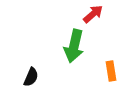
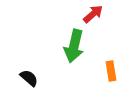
black semicircle: moved 2 px left, 1 px down; rotated 72 degrees counterclockwise
